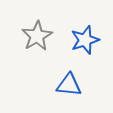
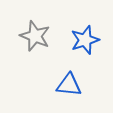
gray star: moved 2 px left; rotated 20 degrees counterclockwise
